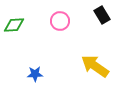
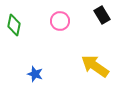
green diamond: rotated 75 degrees counterclockwise
blue star: rotated 21 degrees clockwise
